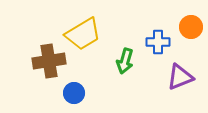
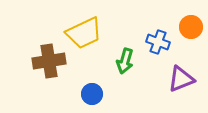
yellow trapezoid: moved 1 px right, 1 px up; rotated 6 degrees clockwise
blue cross: rotated 20 degrees clockwise
purple triangle: moved 1 px right, 2 px down
blue circle: moved 18 px right, 1 px down
